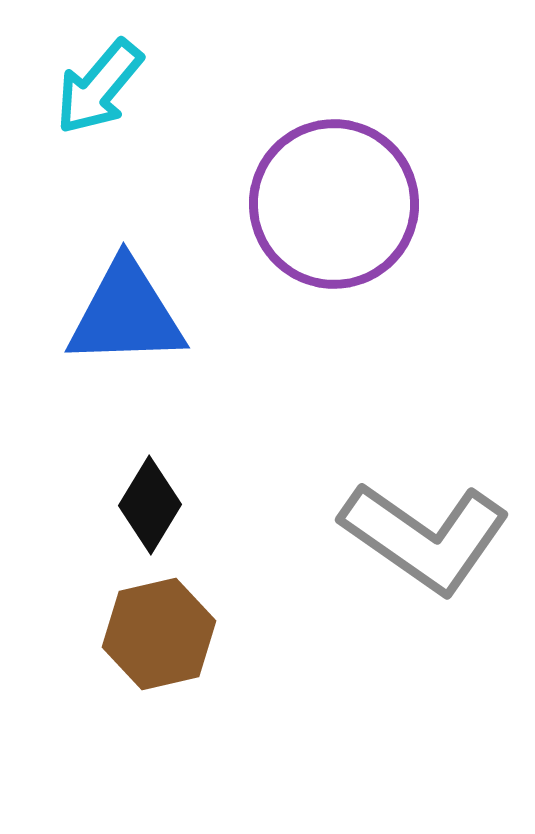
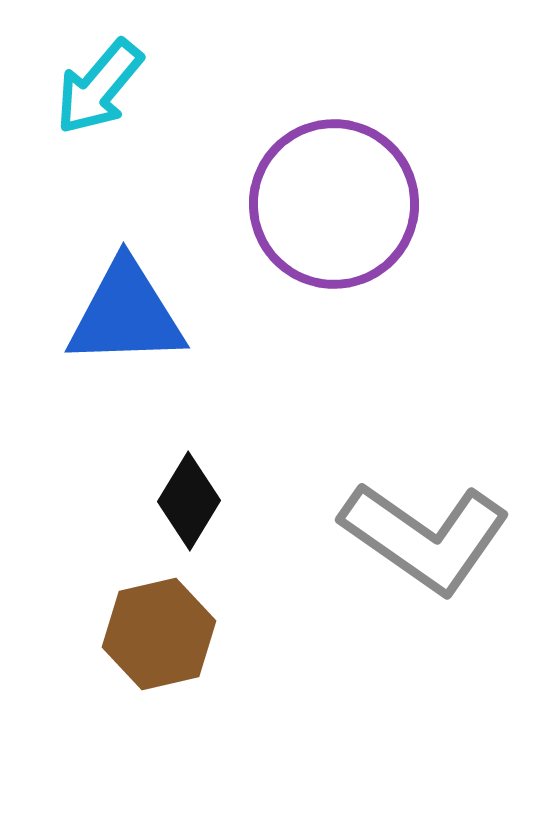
black diamond: moved 39 px right, 4 px up
